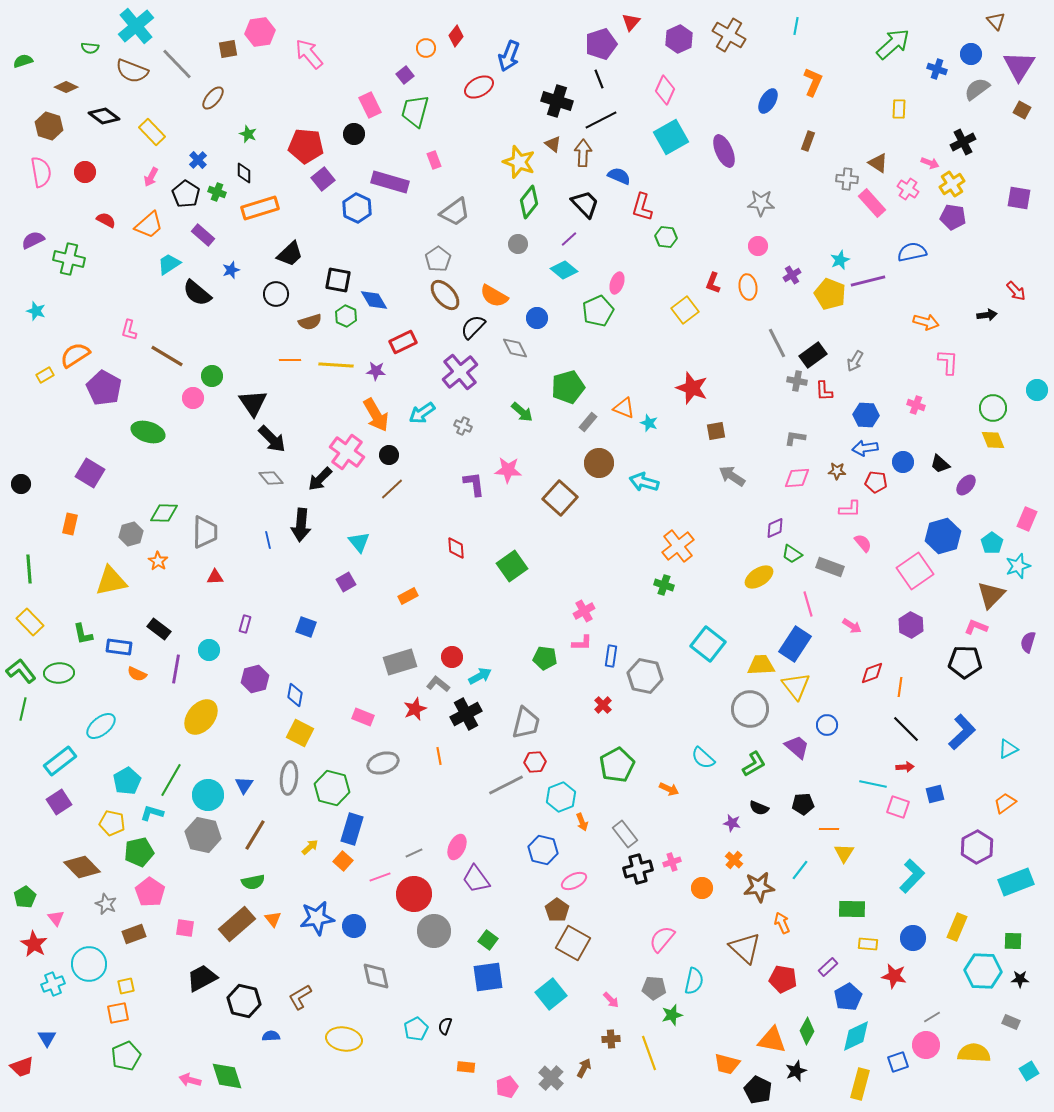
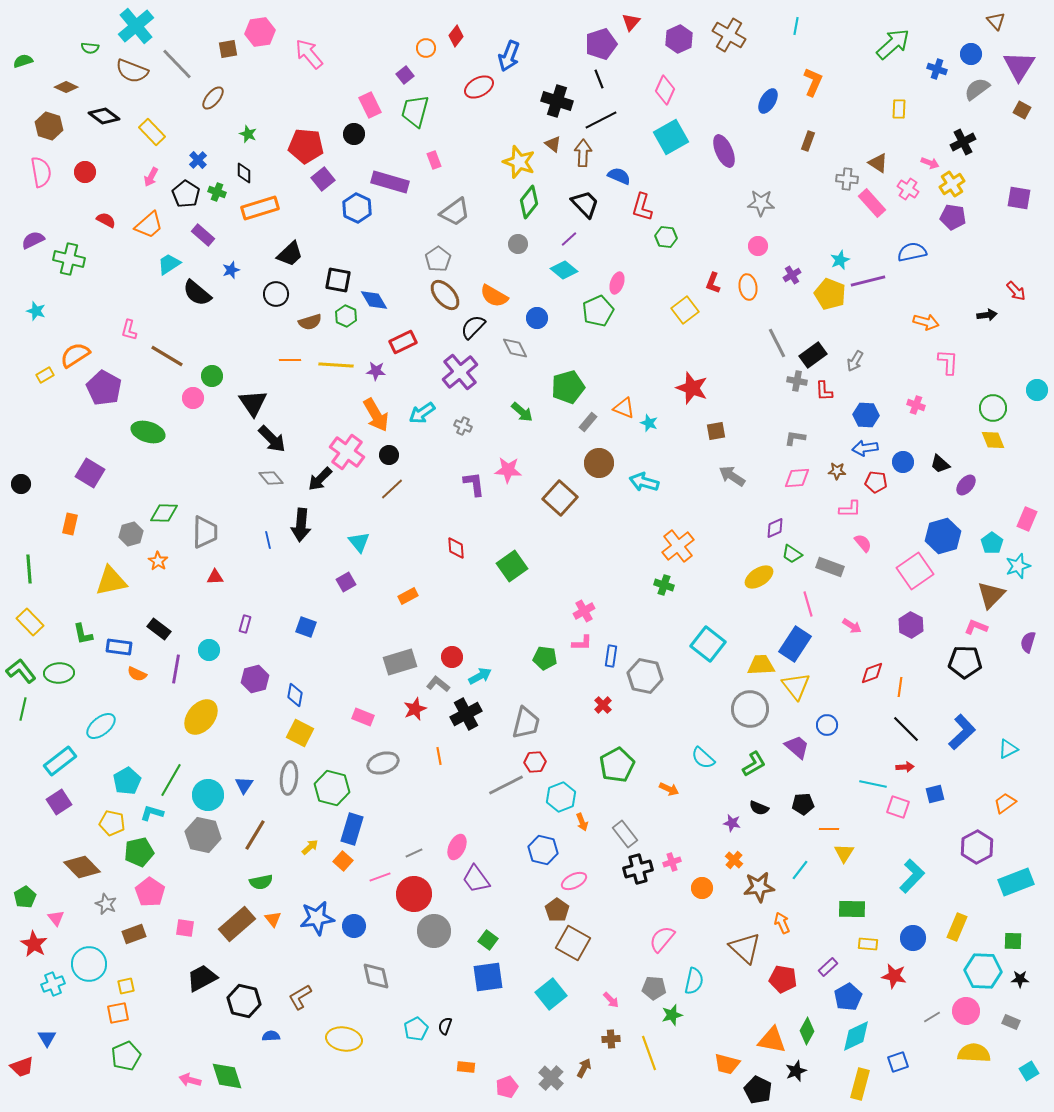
green semicircle at (253, 882): moved 8 px right
pink circle at (926, 1045): moved 40 px right, 34 px up
